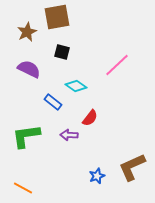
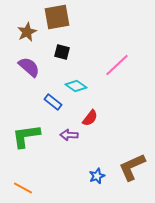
purple semicircle: moved 2 px up; rotated 15 degrees clockwise
